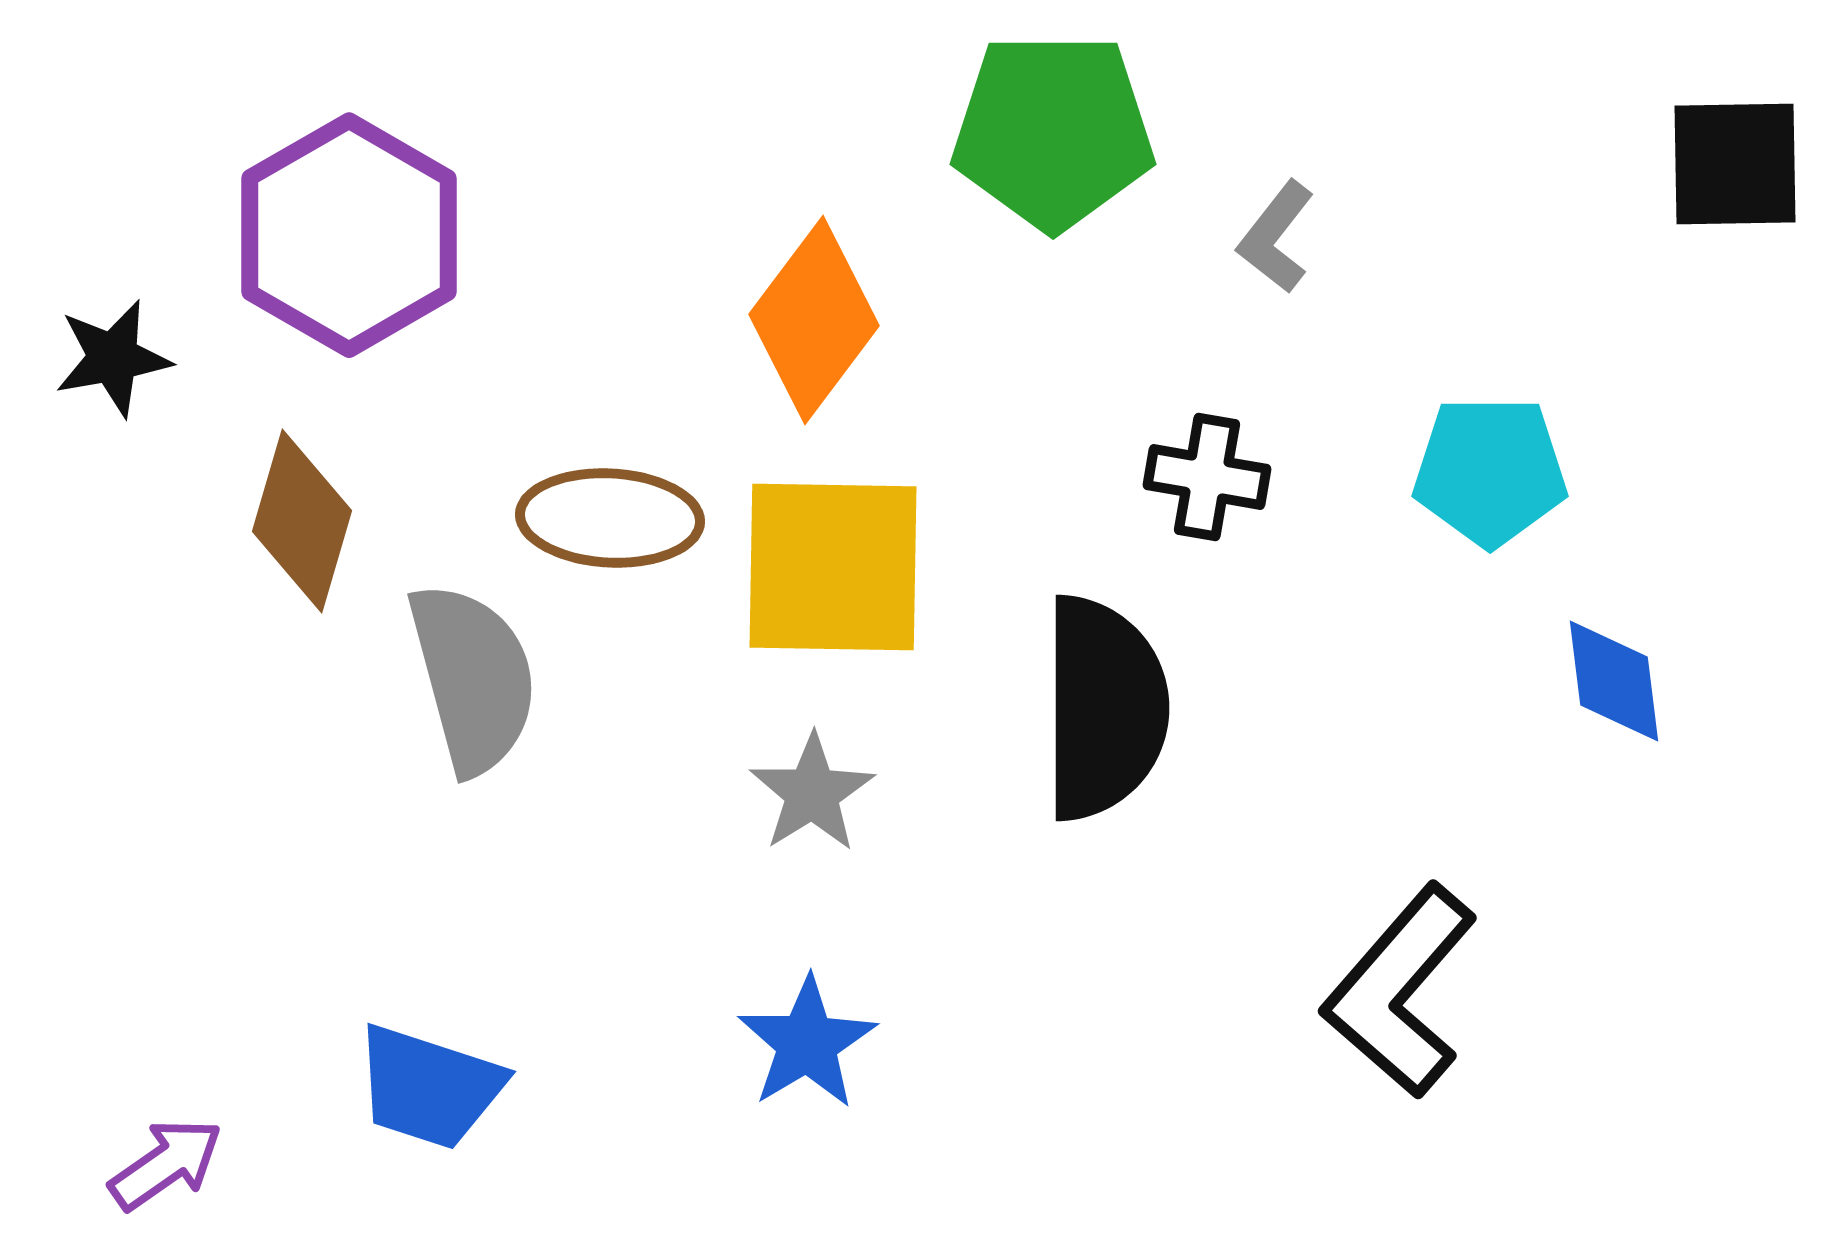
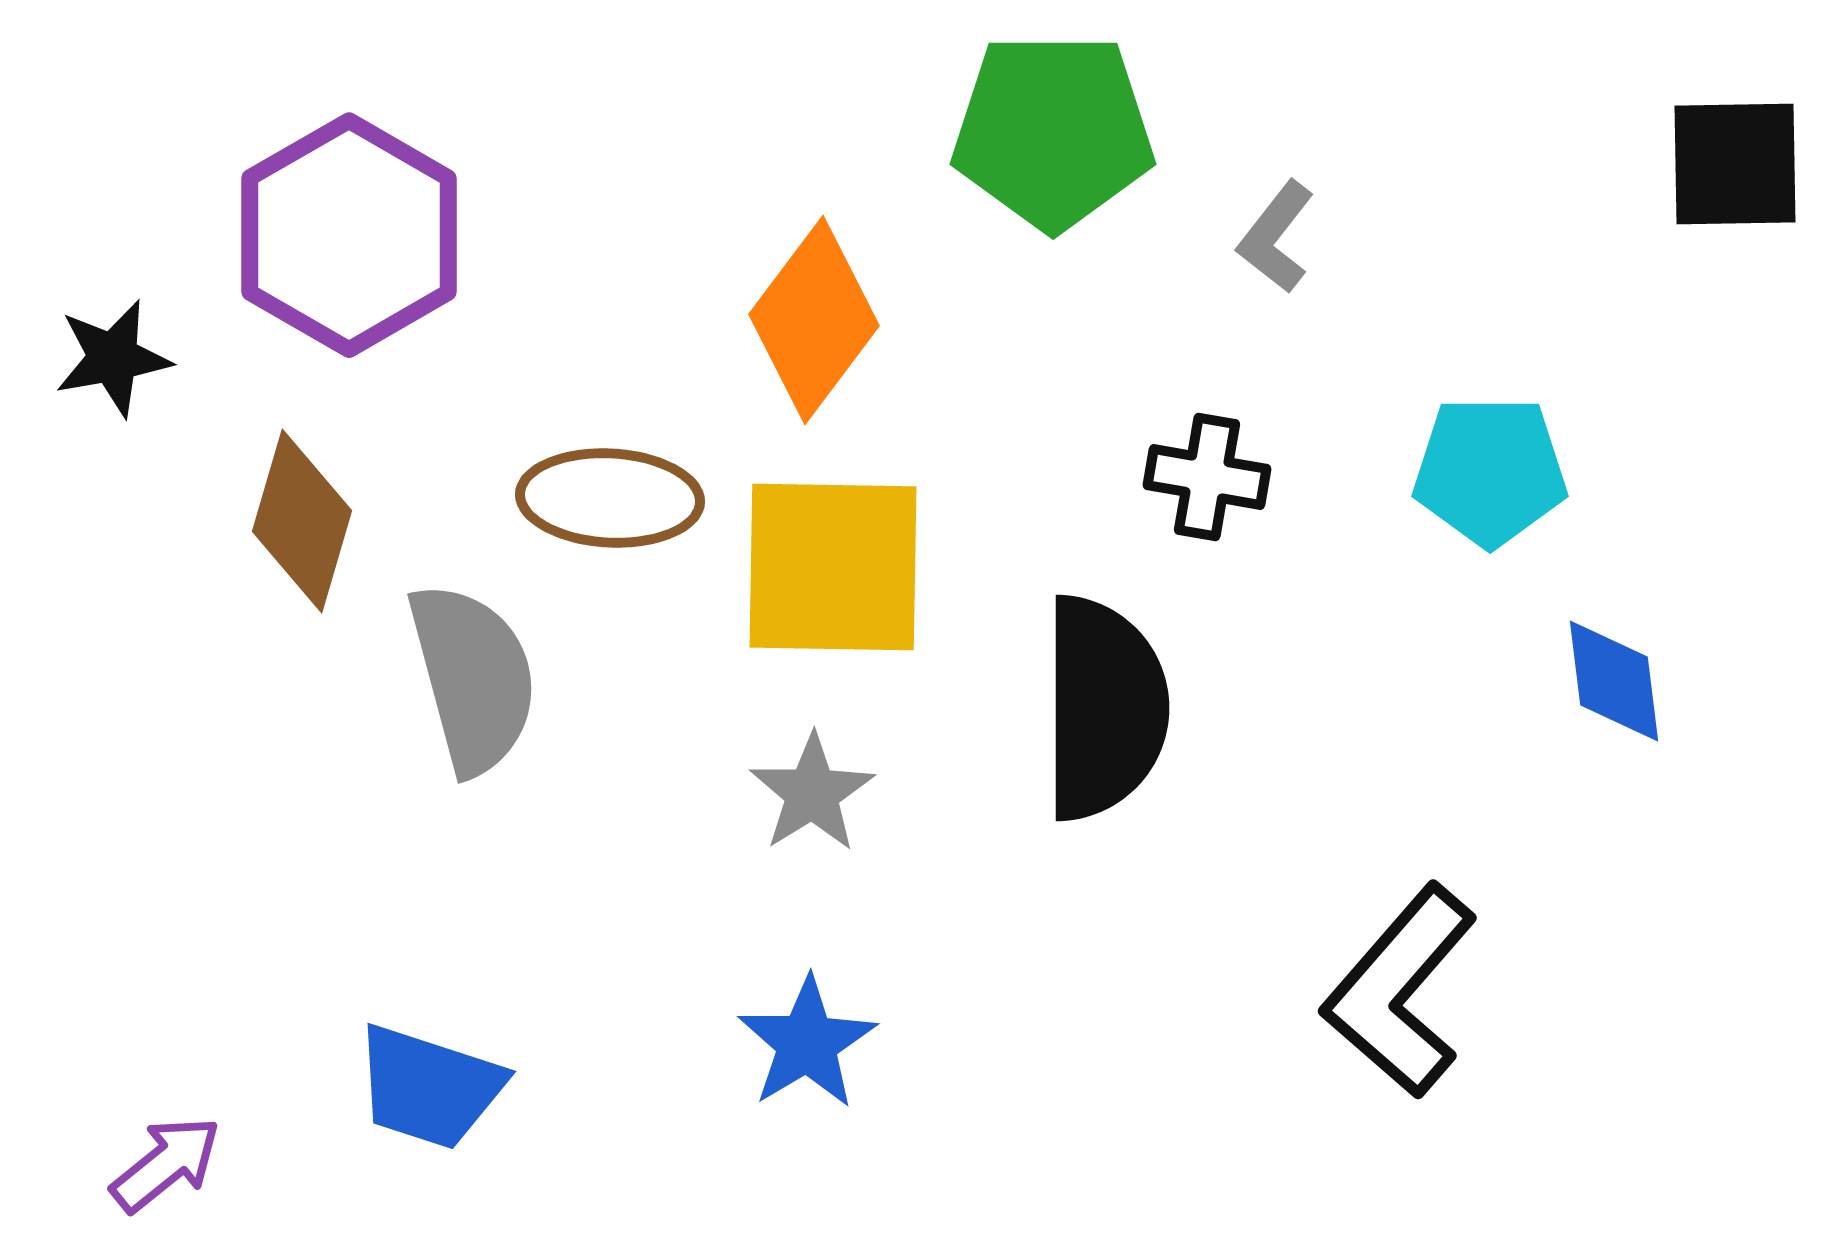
brown ellipse: moved 20 px up
purple arrow: rotated 4 degrees counterclockwise
